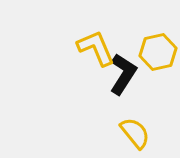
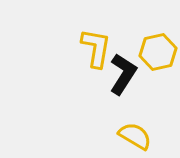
yellow L-shape: rotated 33 degrees clockwise
yellow semicircle: moved 3 px down; rotated 20 degrees counterclockwise
